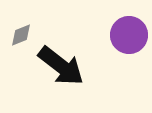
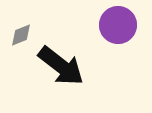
purple circle: moved 11 px left, 10 px up
